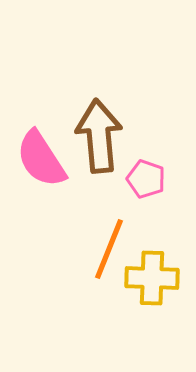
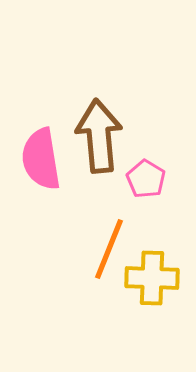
pink semicircle: rotated 24 degrees clockwise
pink pentagon: rotated 12 degrees clockwise
